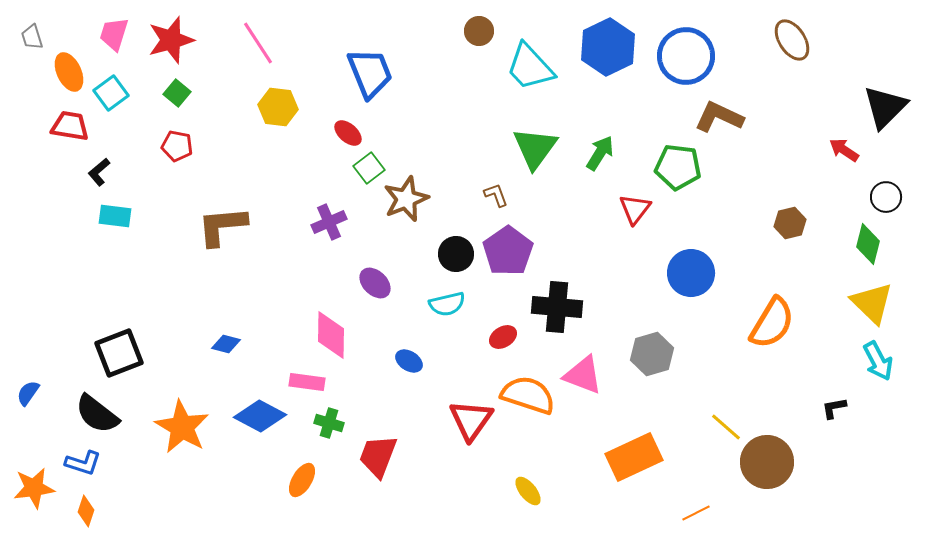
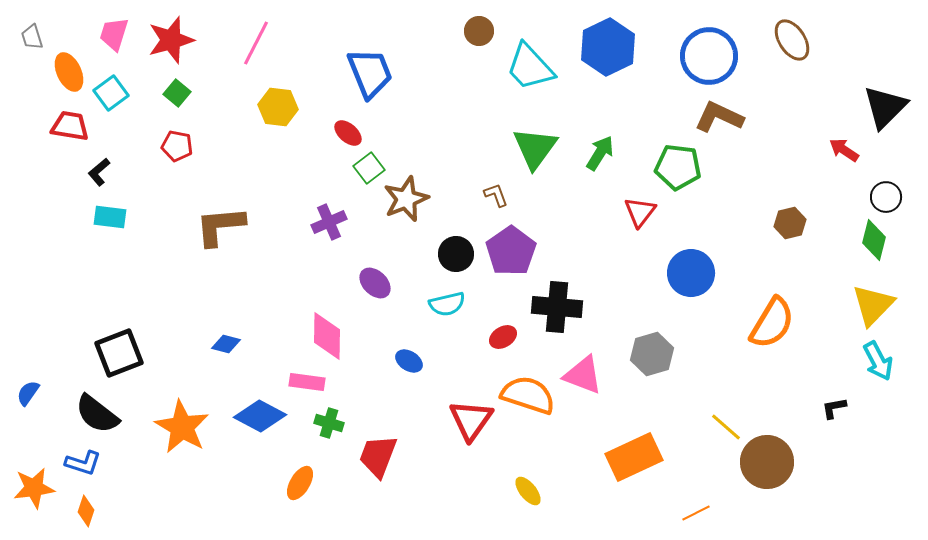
pink line at (258, 43): moved 2 px left; rotated 60 degrees clockwise
blue circle at (686, 56): moved 23 px right
red triangle at (635, 209): moved 5 px right, 3 px down
cyan rectangle at (115, 216): moved 5 px left, 1 px down
brown L-shape at (222, 226): moved 2 px left
green diamond at (868, 244): moved 6 px right, 4 px up
purple pentagon at (508, 251): moved 3 px right
yellow triangle at (872, 303): moved 1 px right, 2 px down; rotated 30 degrees clockwise
pink diamond at (331, 335): moved 4 px left, 1 px down
orange ellipse at (302, 480): moved 2 px left, 3 px down
